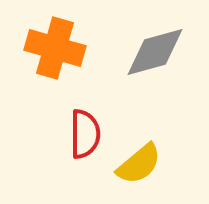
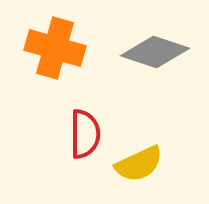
gray diamond: rotated 34 degrees clockwise
yellow semicircle: rotated 15 degrees clockwise
